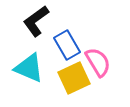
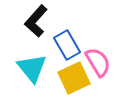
black L-shape: rotated 12 degrees counterclockwise
cyan triangle: moved 3 px right; rotated 28 degrees clockwise
